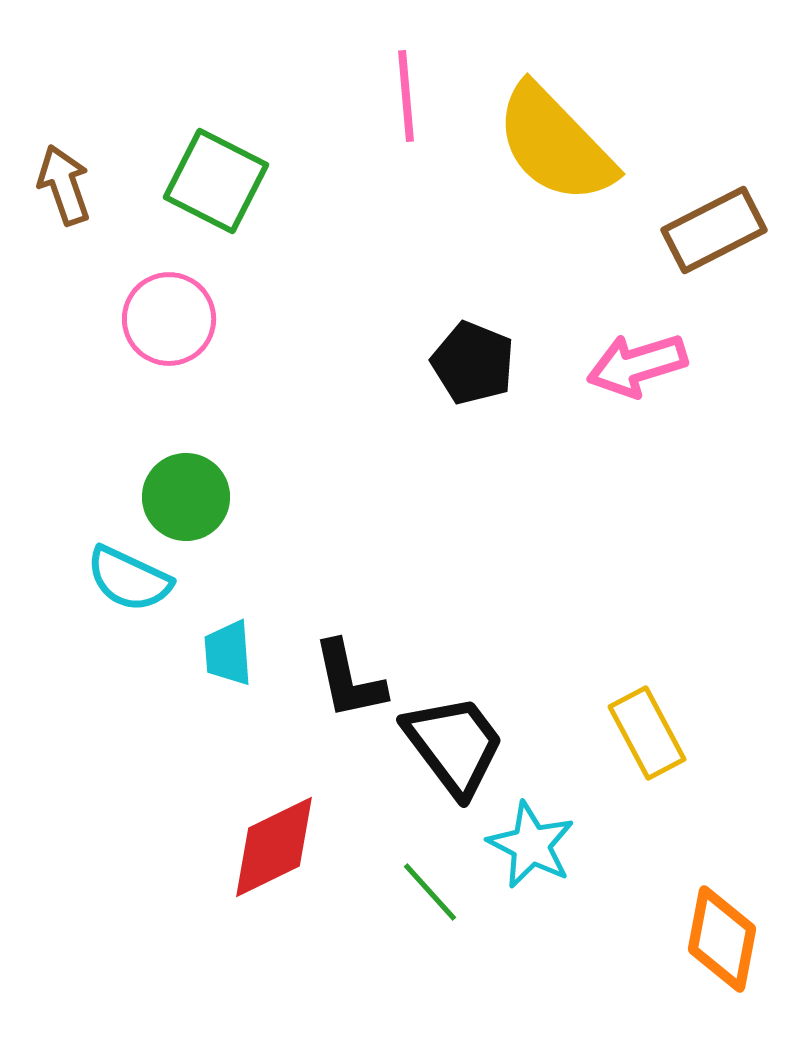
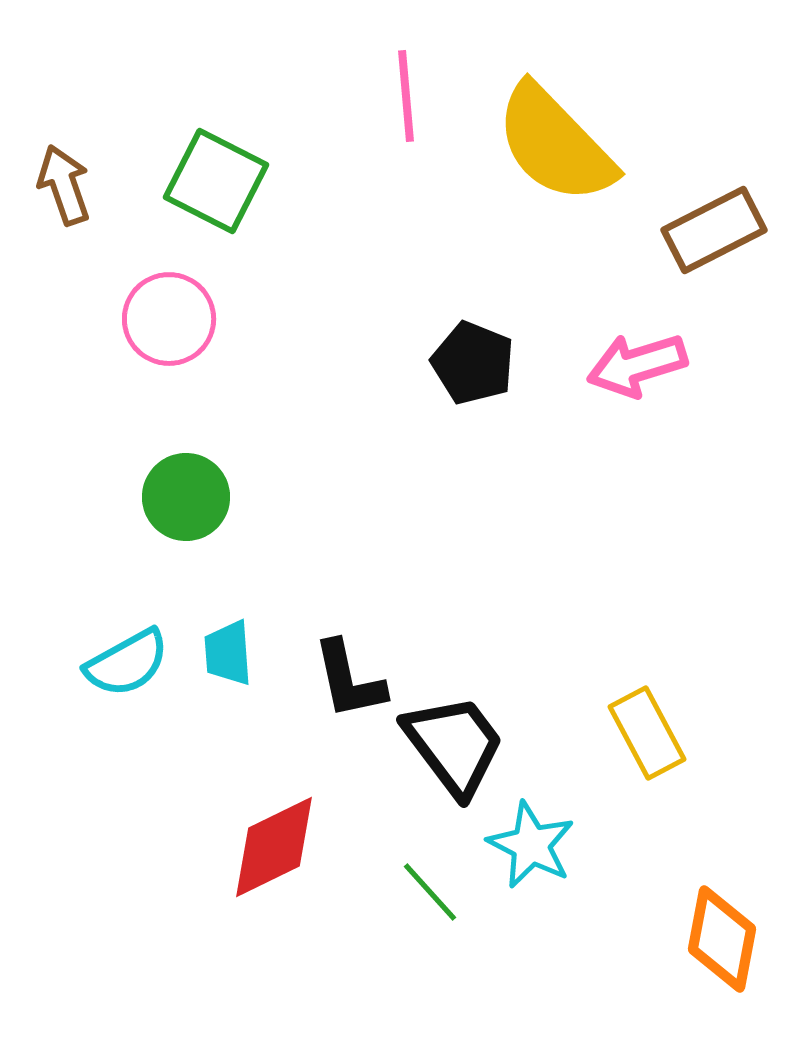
cyan semicircle: moved 2 px left, 84 px down; rotated 54 degrees counterclockwise
